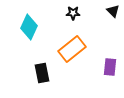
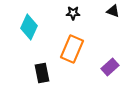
black triangle: rotated 24 degrees counterclockwise
orange rectangle: rotated 28 degrees counterclockwise
purple rectangle: rotated 42 degrees clockwise
